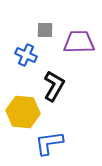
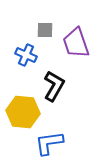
purple trapezoid: moved 3 px left, 1 px down; rotated 108 degrees counterclockwise
